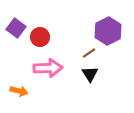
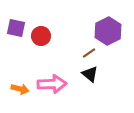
purple square: rotated 24 degrees counterclockwise
red circle: moved 1 px right, 1 px up
pink arrow: moved 4 px right, 16 px down
black triangle: rotated 18 degrees counterclockwise
orange arrow: moved 1 px right, 2 px up
